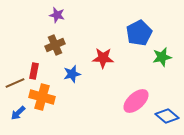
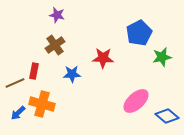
brown cross: rotated 12 degrees counterclockwise
blue star: rotated 12 degrees clockwise
orange cross: moved 7 px down
